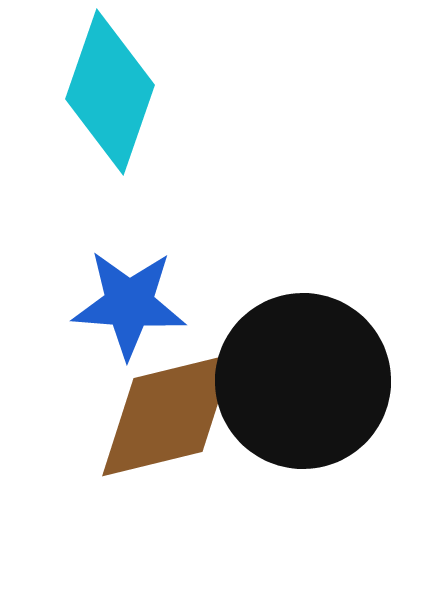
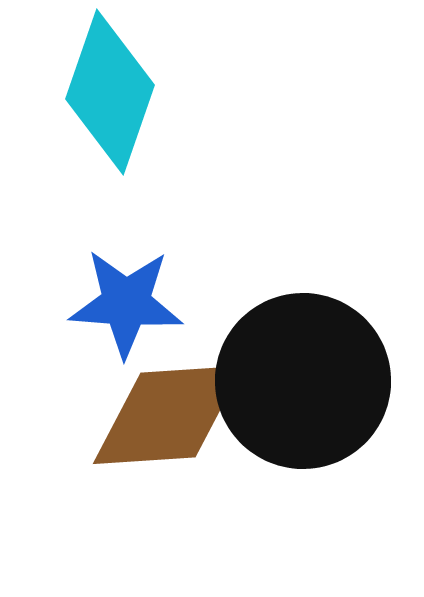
blue star: moved 3 px left, 1 px up
brown diamond: rotated 10 degrees clockwise
